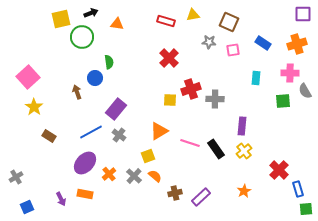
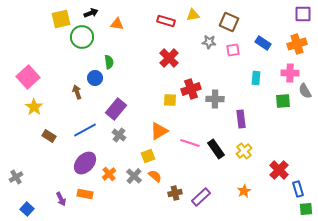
purple rectangle at (242, 126): moved 1 px left, 7 px up; rotated 12 degrees counterclockwise
blue line at (91, 132): moved 6 px left, 2 px up
blue square at (27, 207): moved 2 px down; rotated 24 degrees counterclockwise
